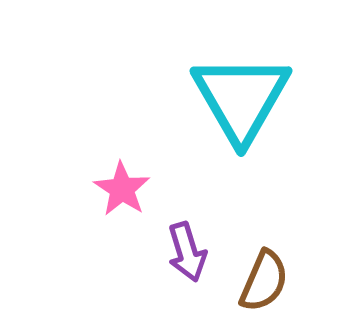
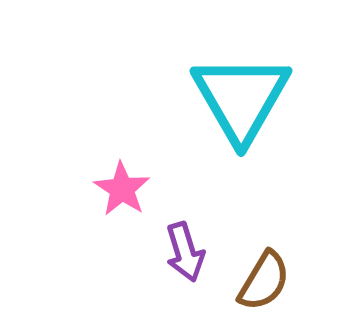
purple arrow: moved 2 px left
brown semicircle: rotated 8 degrees clockwise
